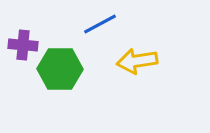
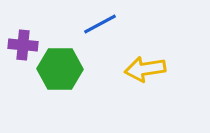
yellow arrow: moved 8 px right, 8 px down
